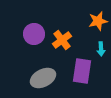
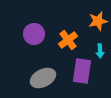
orange cross: moved 6 px right
cyan arrow: moved 1 px left, 2 px down
